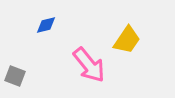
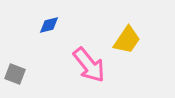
blue diamond: moved 3 px right
gray square: moved 2 px up
